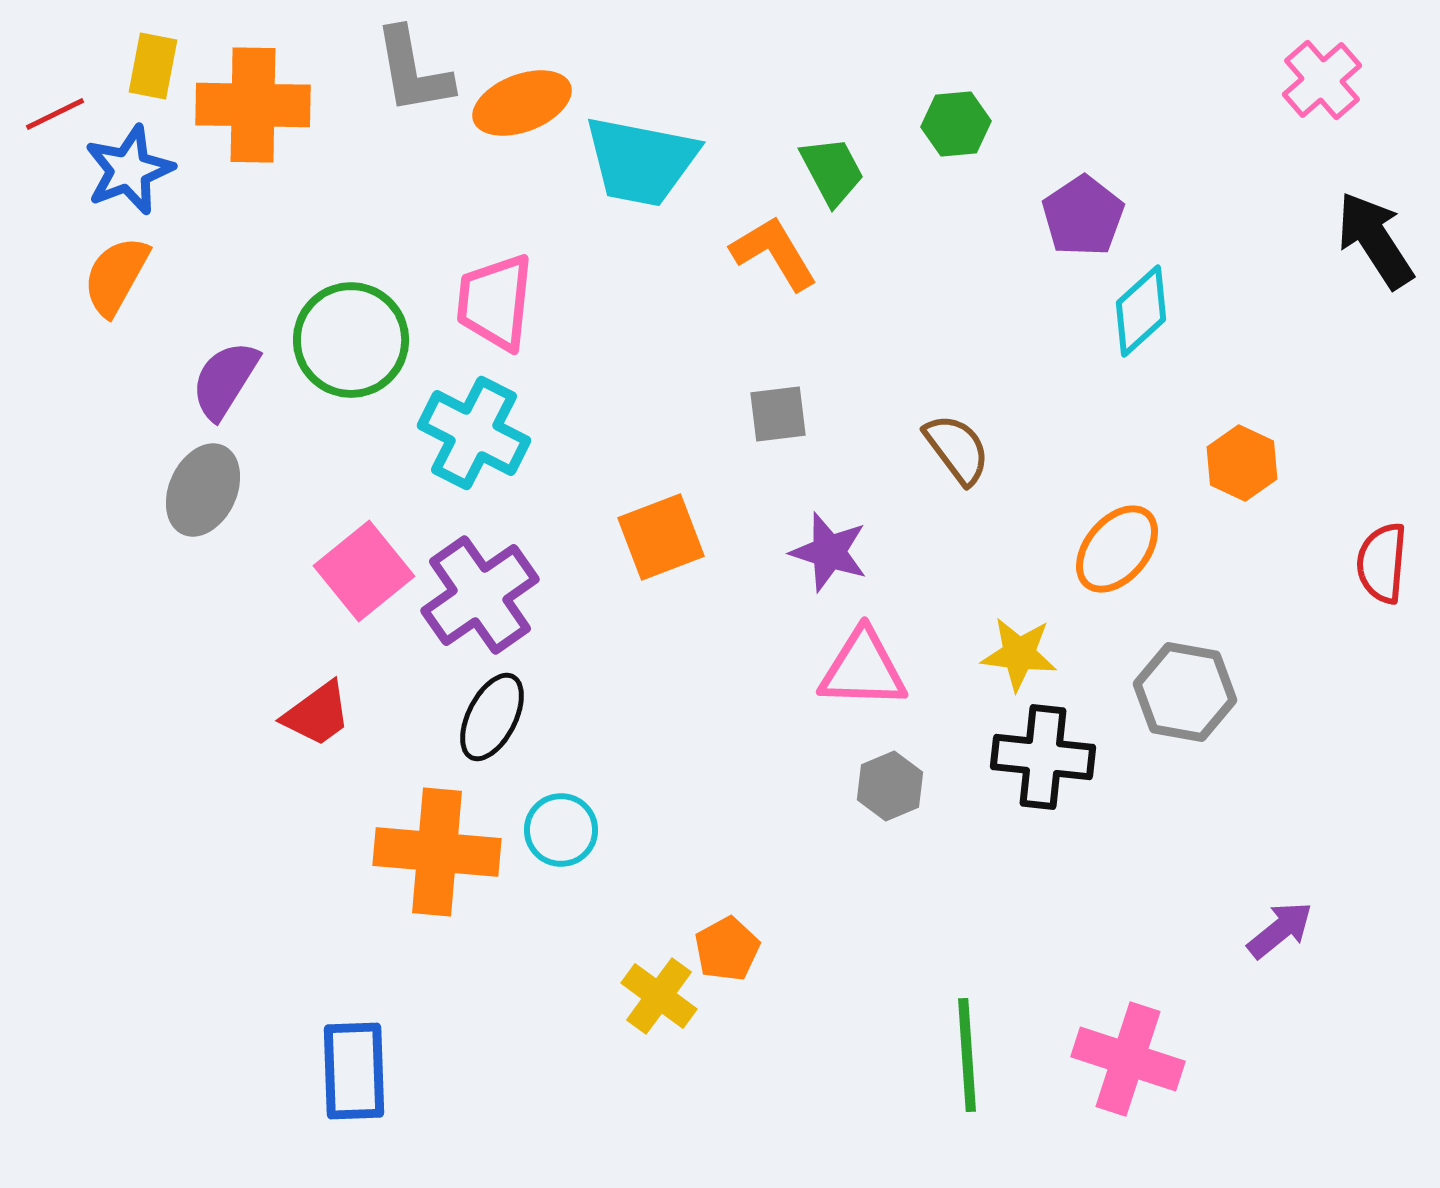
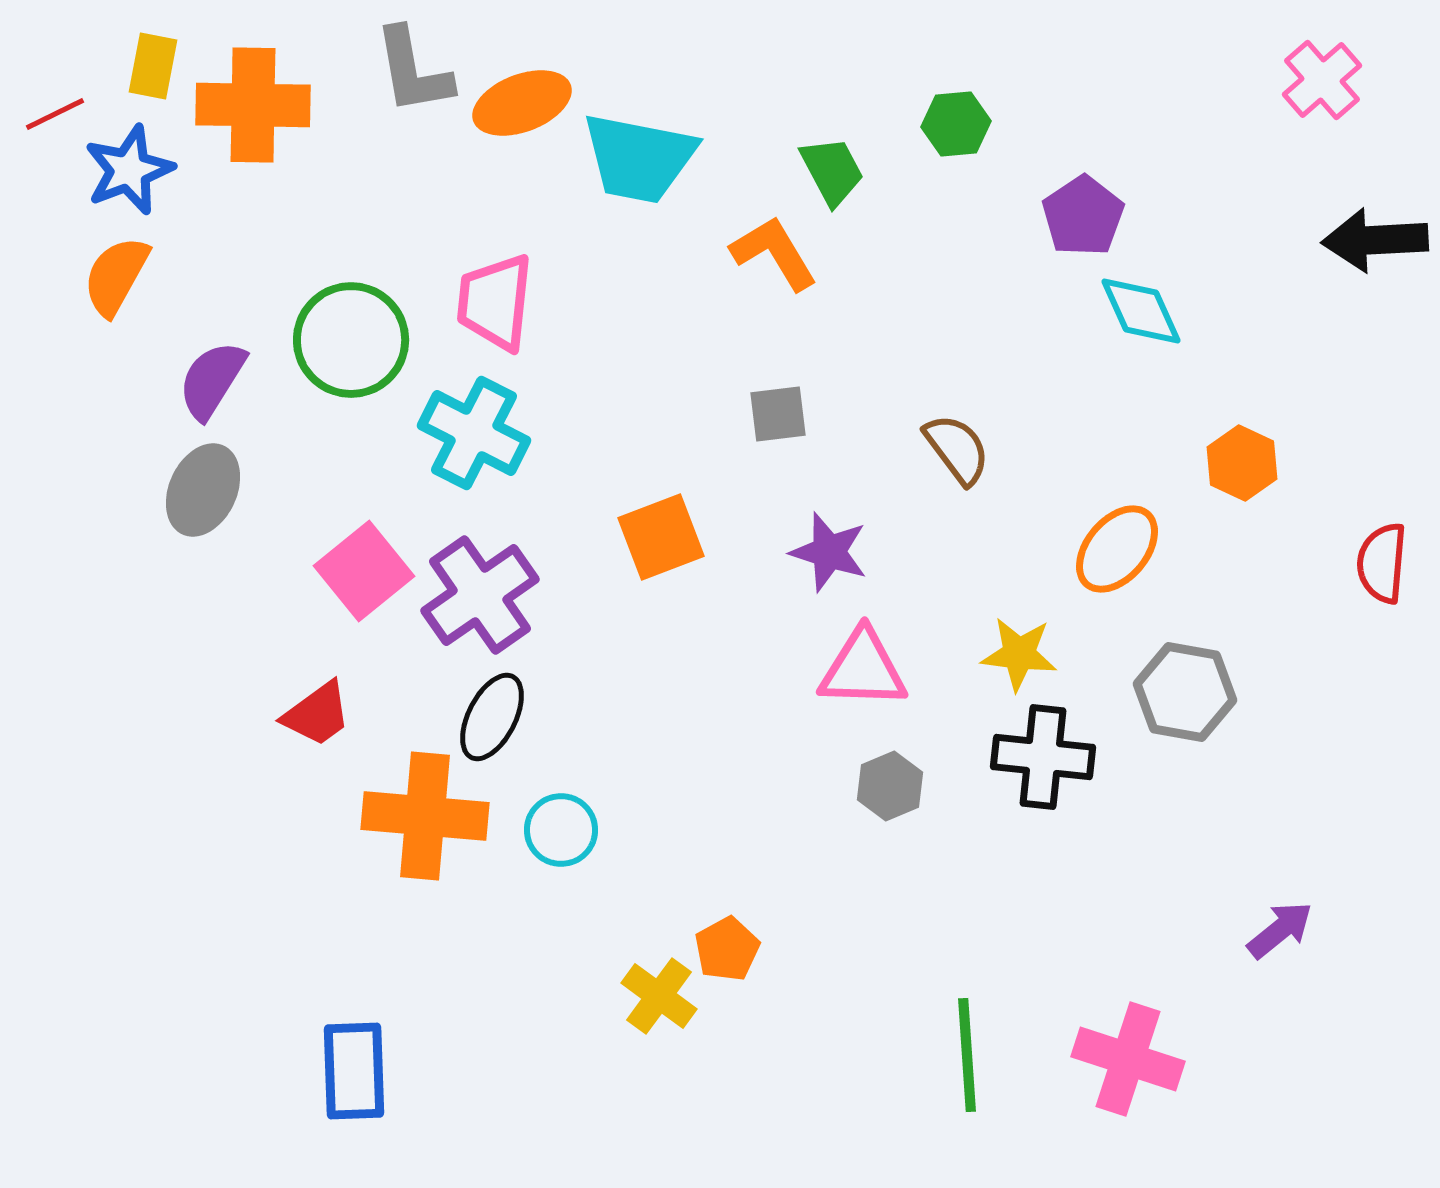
cyan trapezoid at (641, 161): moved 2 px left, 3 px up
black arrow at (1375, 240): rotated 60 degrees counterclockwise
cyan diamond at (1141, 311): rotated 72 degrees counterclockwise
purple semicircle at (225, 380): moved 13 px left
orange cross at (437, 852): moved 12 px left, 36 px up
